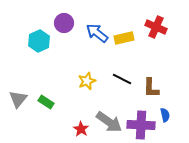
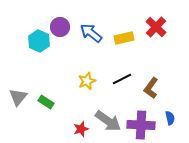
purple circle: moved 4 px left, 4 px down
red cross: rotated 20 degrees clockwise
blue arrow: moved 6 px left
cyan hexagon: rotated 10 degrees counterclockwise
black line: rotated 54 degrees counterclockwise
brown L-shape: rotated 35 degrees clockwise
gray triangle: moved 2 px up
blue semicircle: moved 5 px right, 3 px down
gray arrow: moved 1 px left, 1 px up
red star: rotated 21 degrees clockwise
